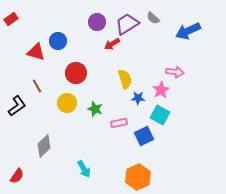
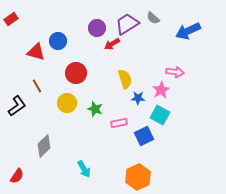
purple circle: moved 6 px down
